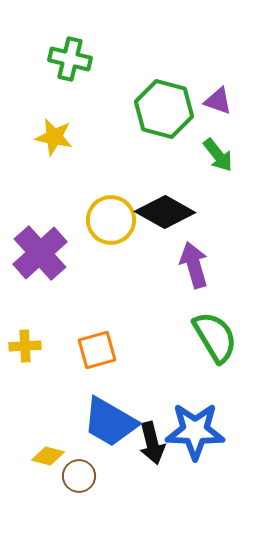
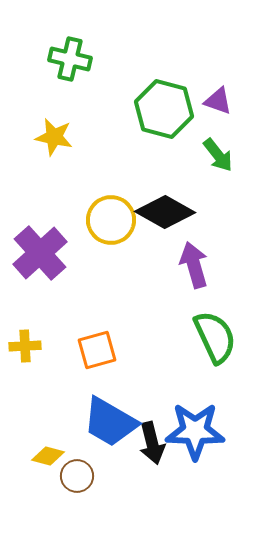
green semicircle: rotated 6 degrees clockwise
brown circle: moved 2 px left
